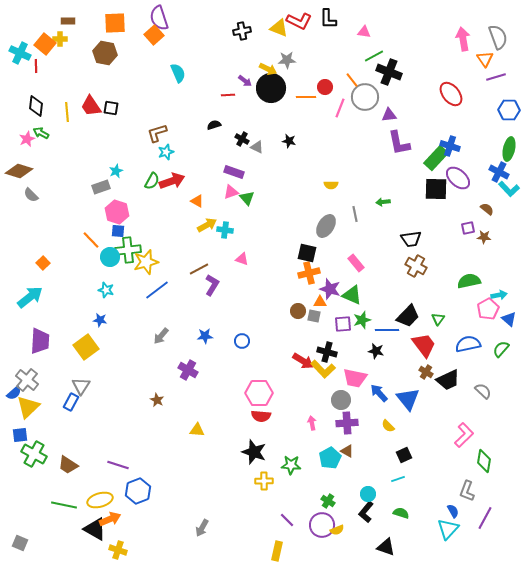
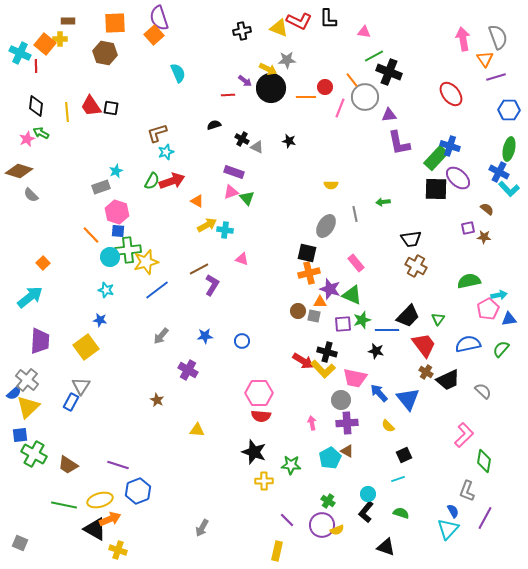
orange line at (91, 240): moved 5 px up
blue triangle at (509, 319): rotated 49 degrees counterclockwise
